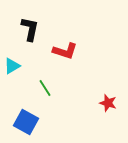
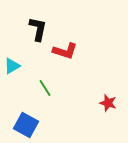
black L-shape: moved 8 px right
blue square: moved 3 px down
